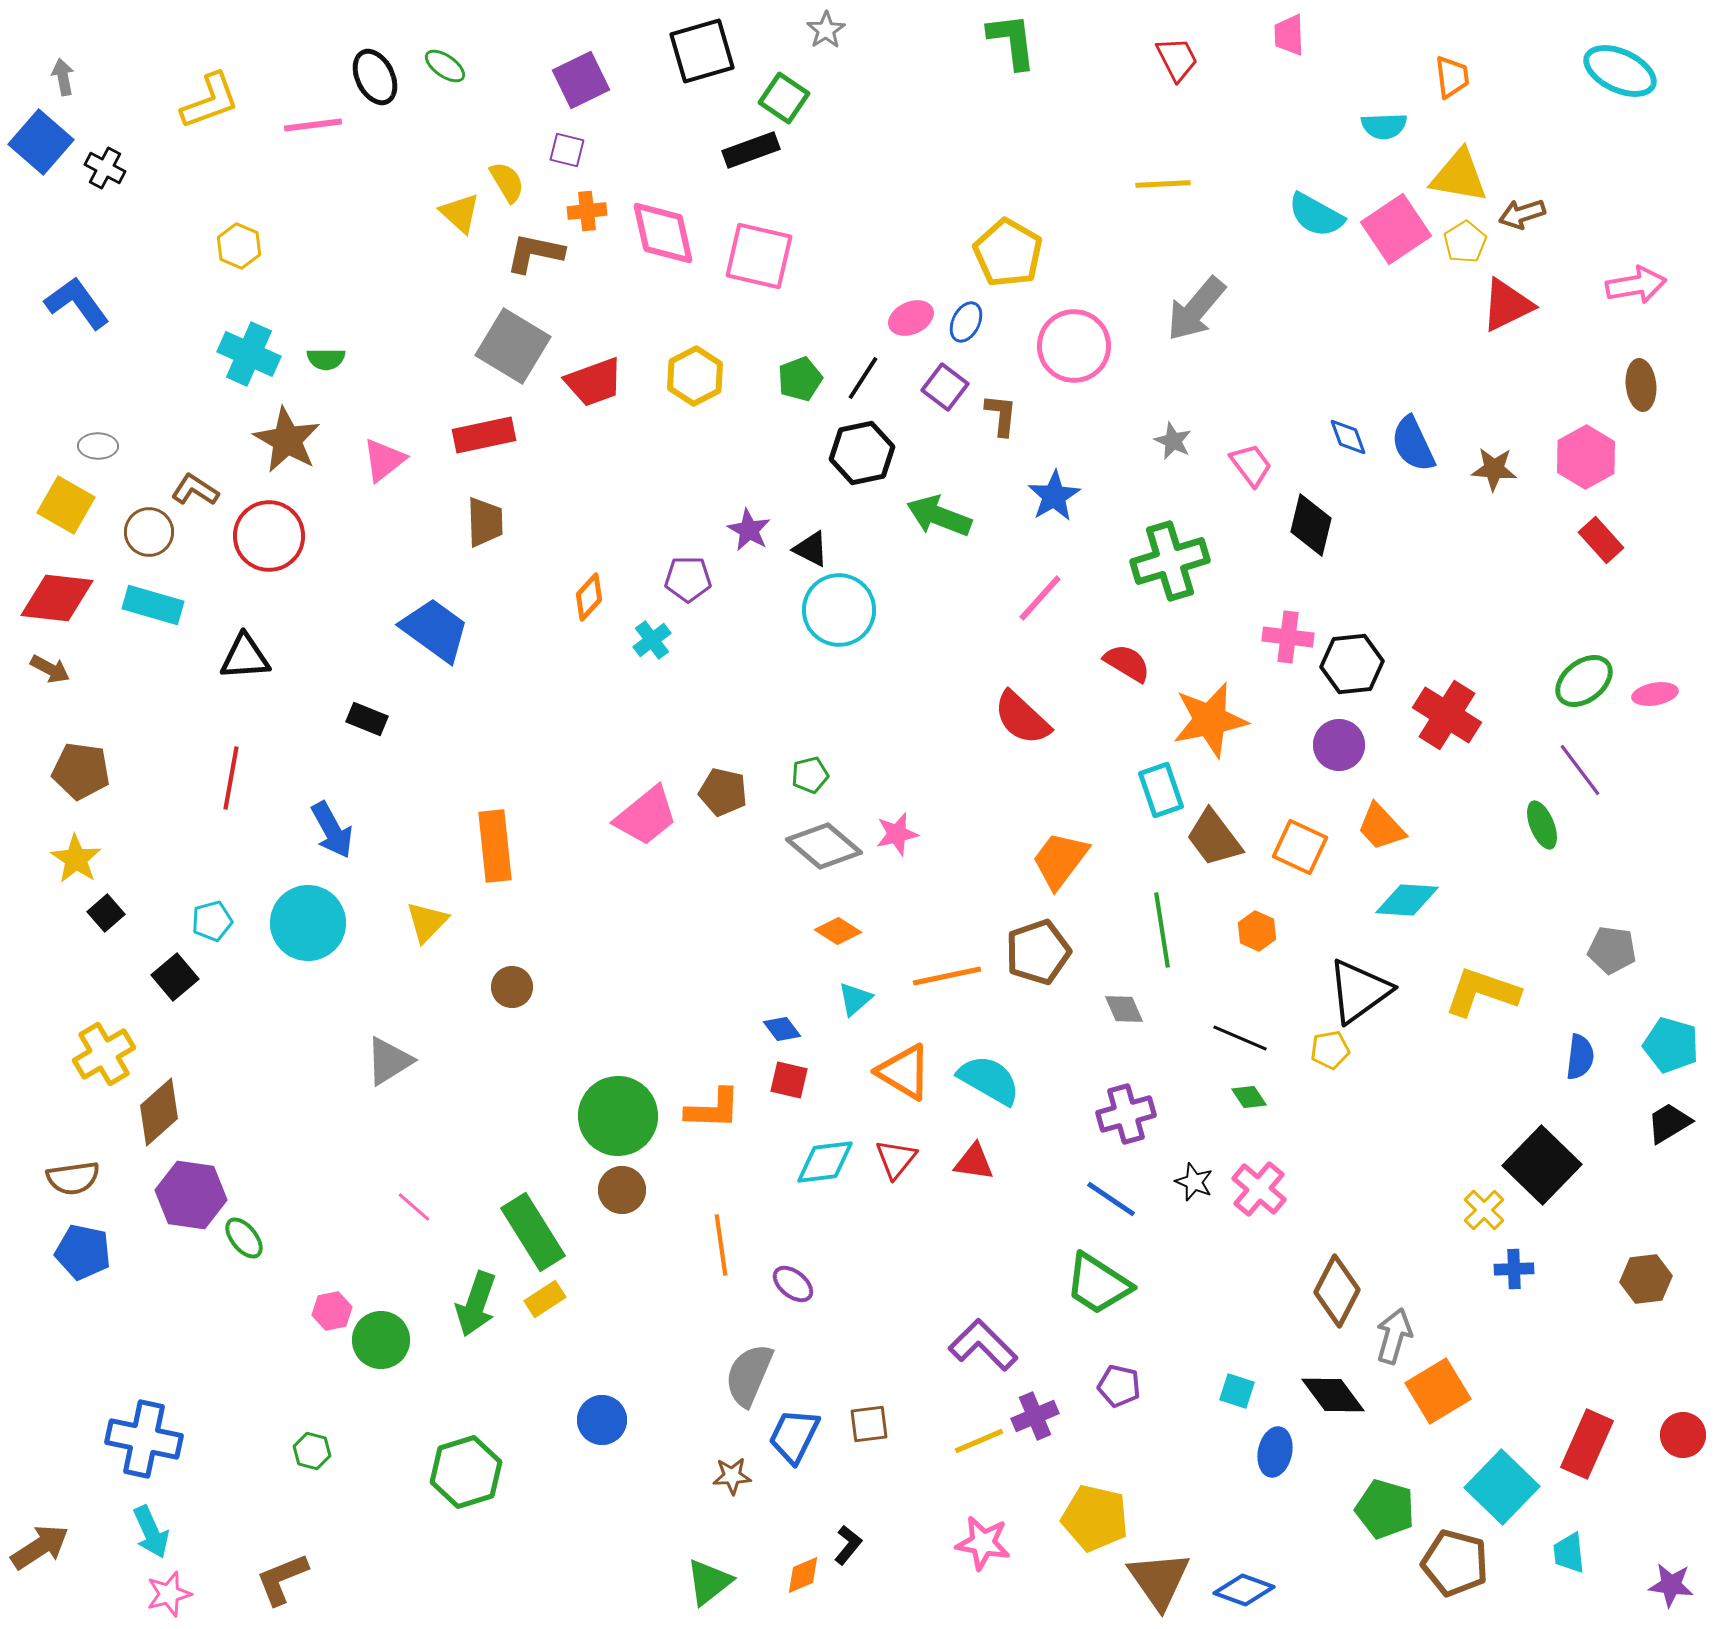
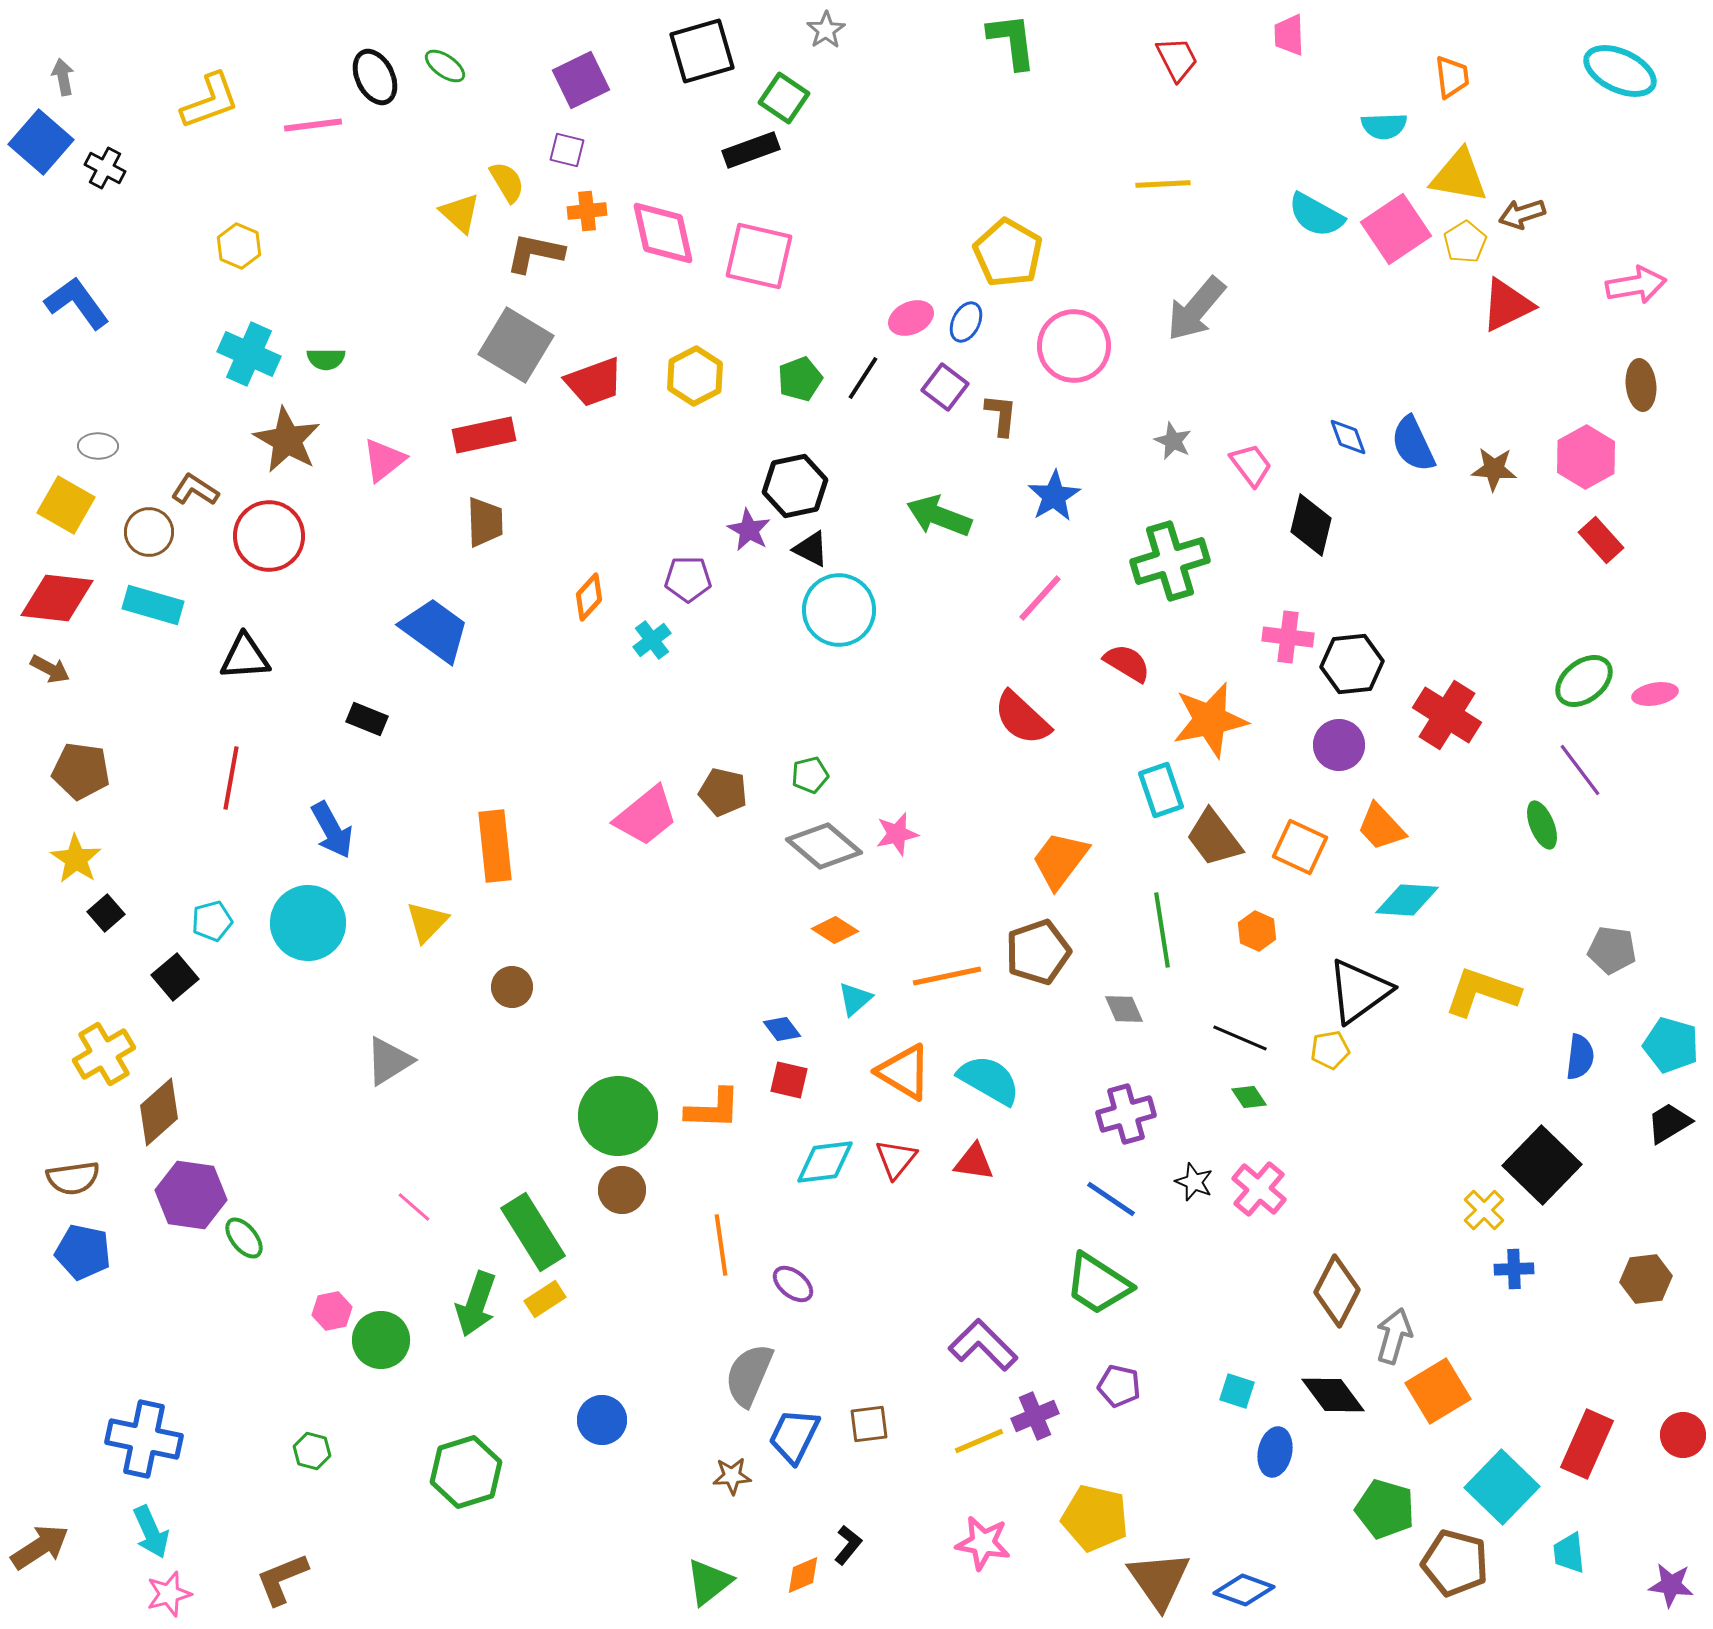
gray square at (513, 346): moved 3 px right, 1 px up
black hexagon at (862, 453): moved 67 px left, 33 px down
orange diamond at (838, 931): moved 3 px left, 1 px up
